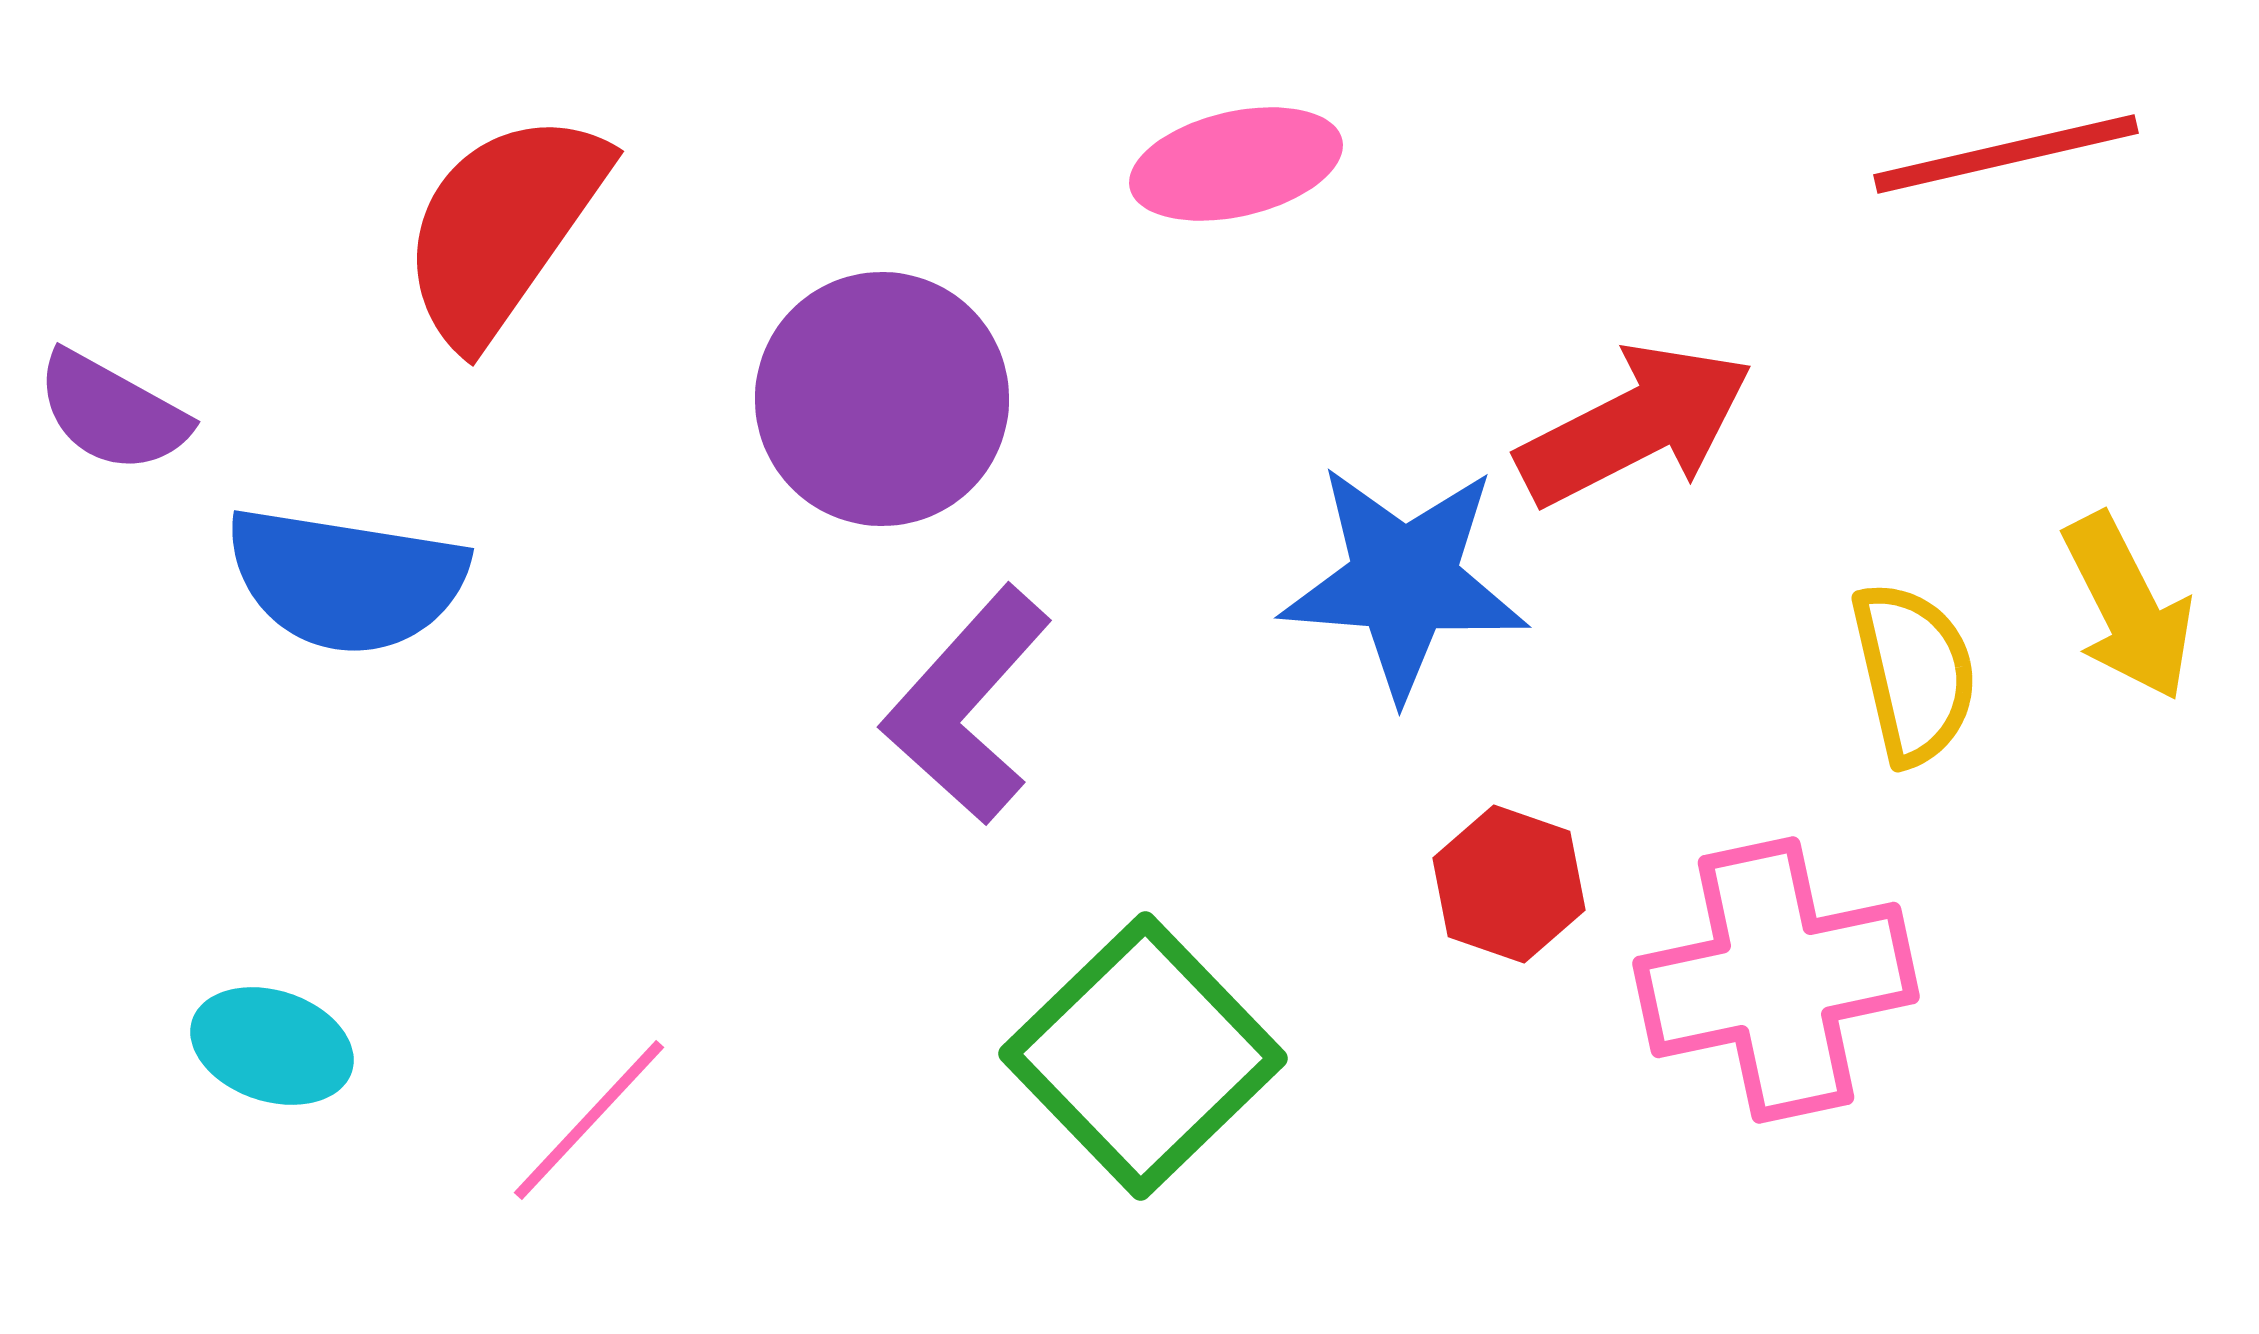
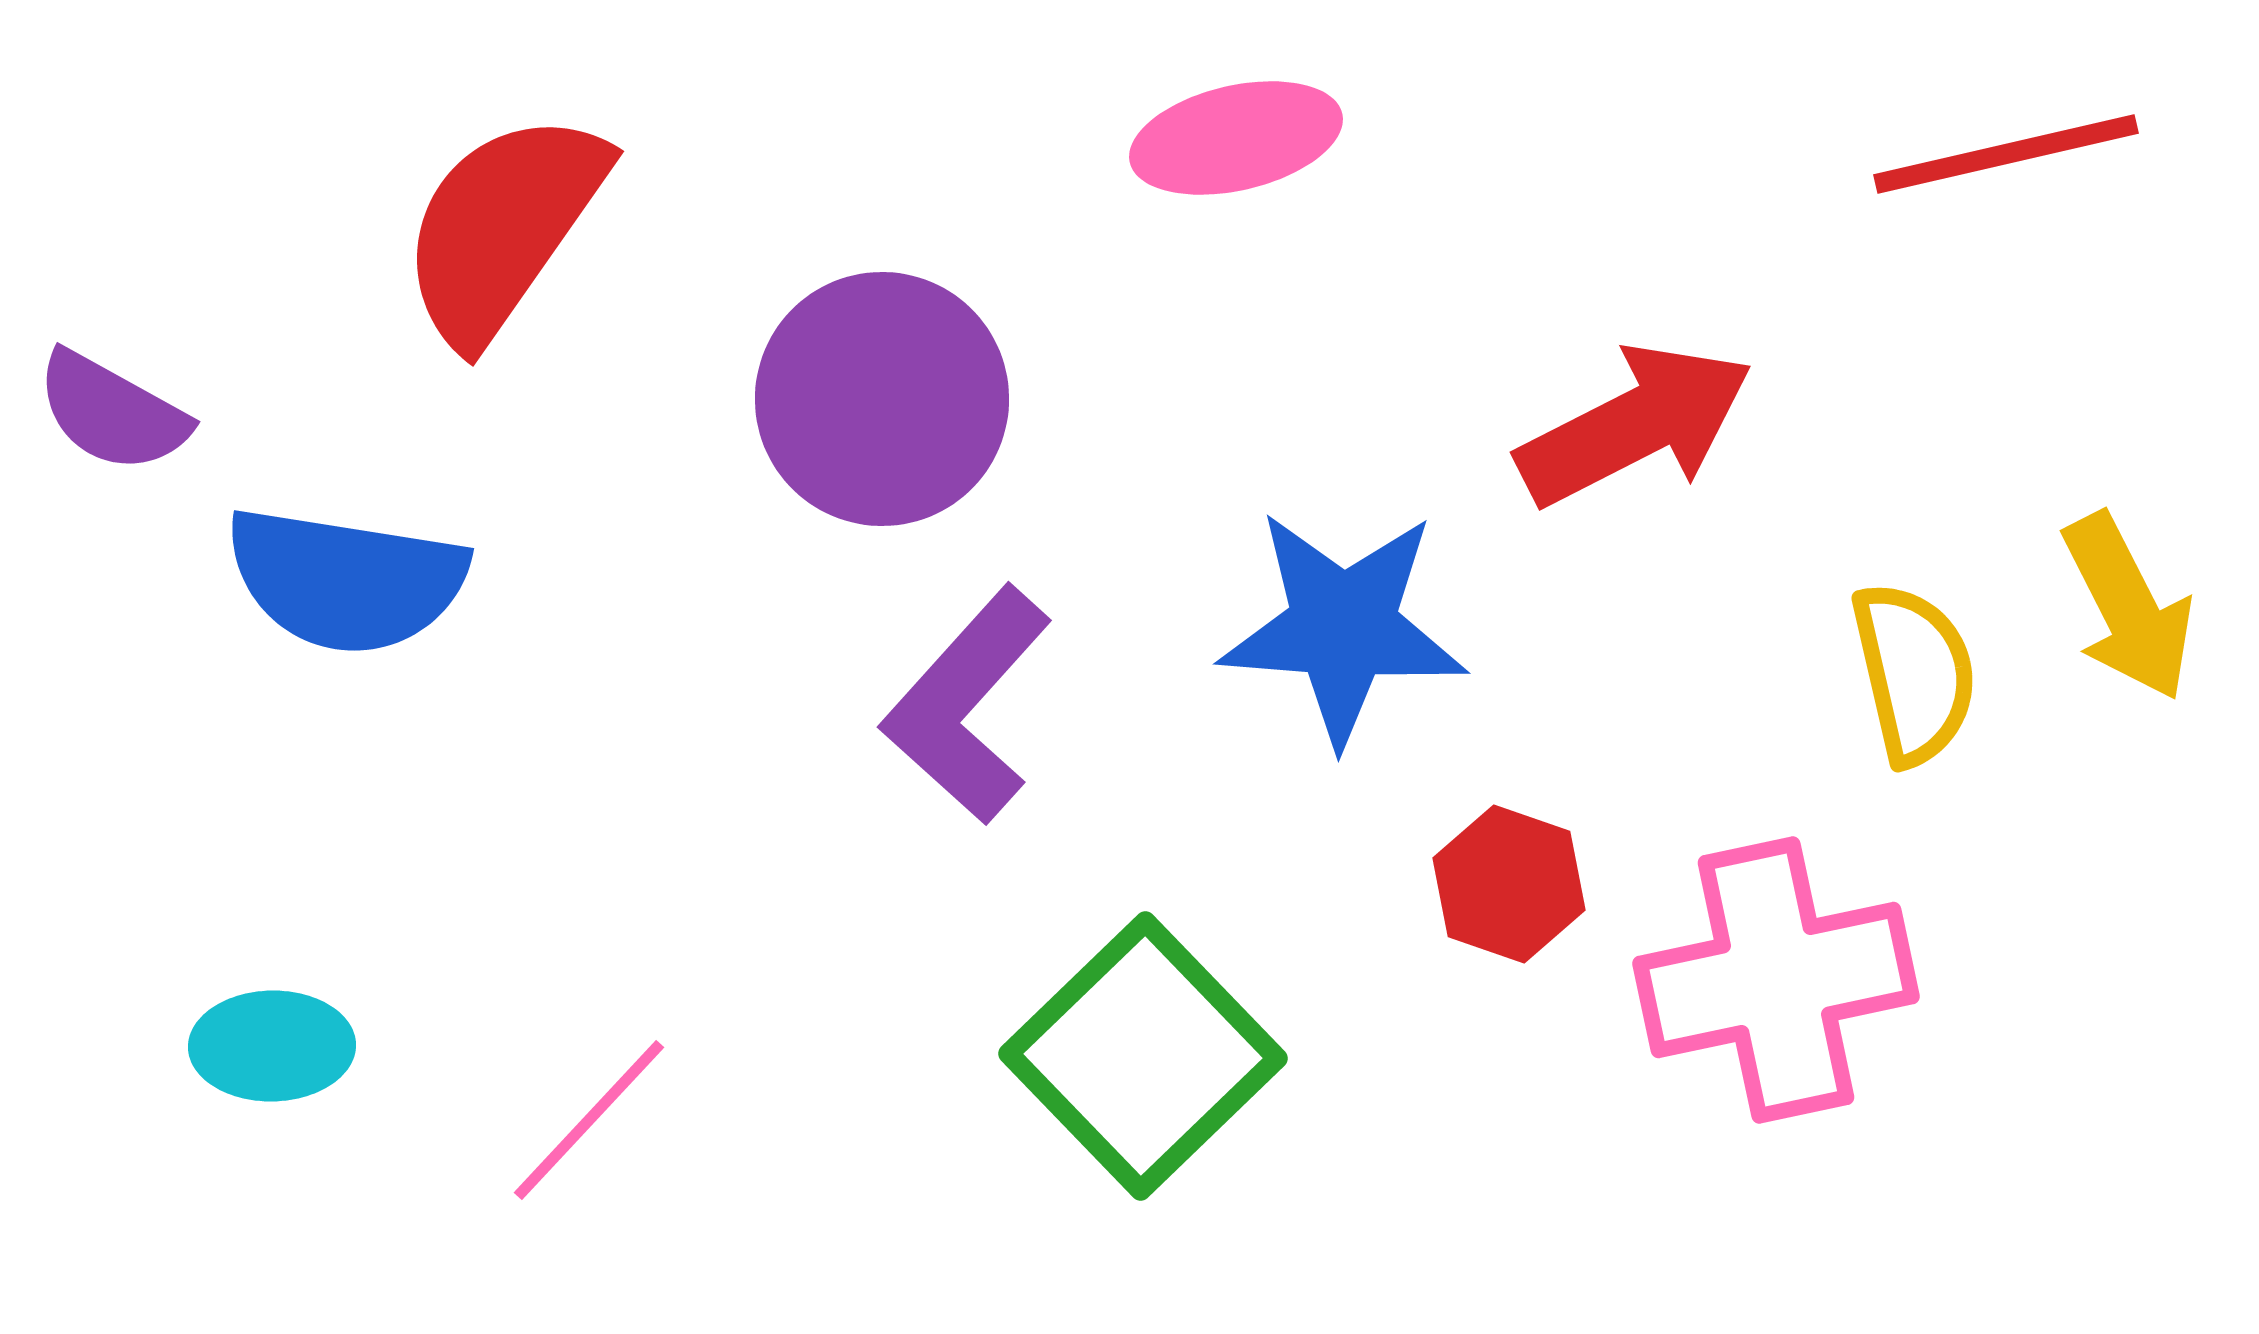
pink ellipse: moved 26 px up
blue star: moved 61 px left, 46 px down
cyan ellipse: rotated 19 degrees counterclockwise
